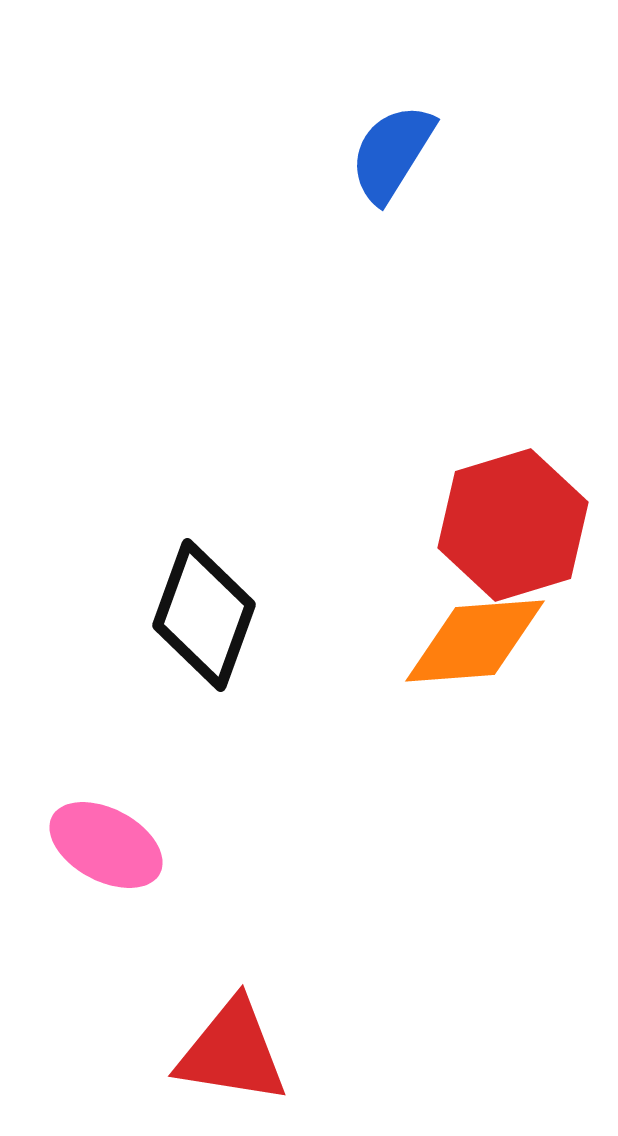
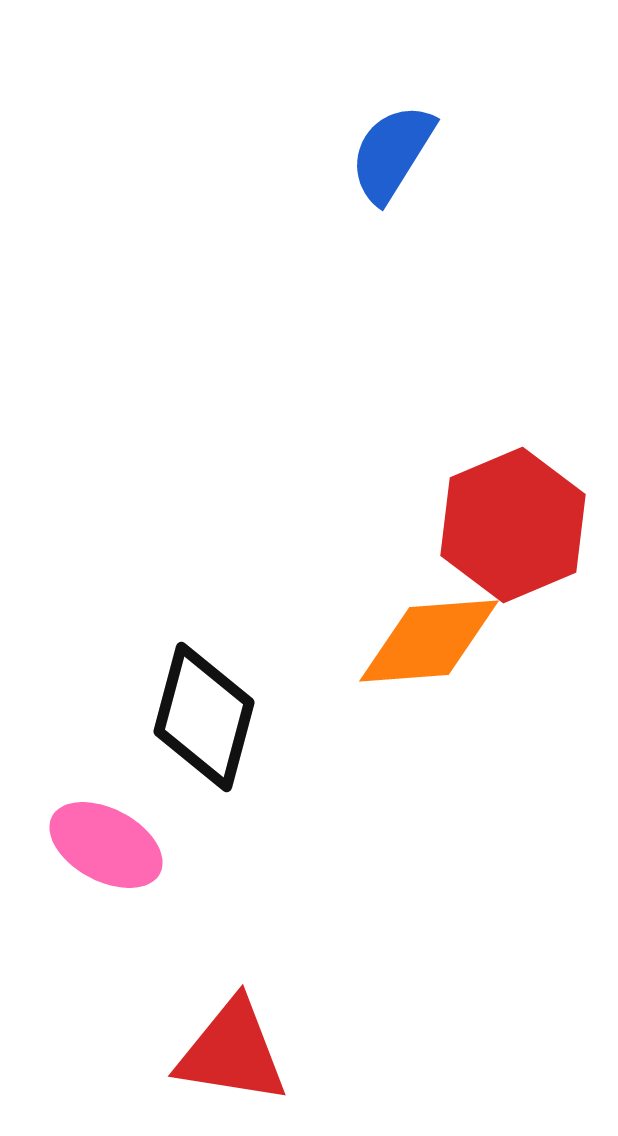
red hexagon: rotated 6 degrees counterclockwise
black diamond: moved 102 px down; rotated 5 degrees counterclockwise
orange diamond: moved 46 px left
